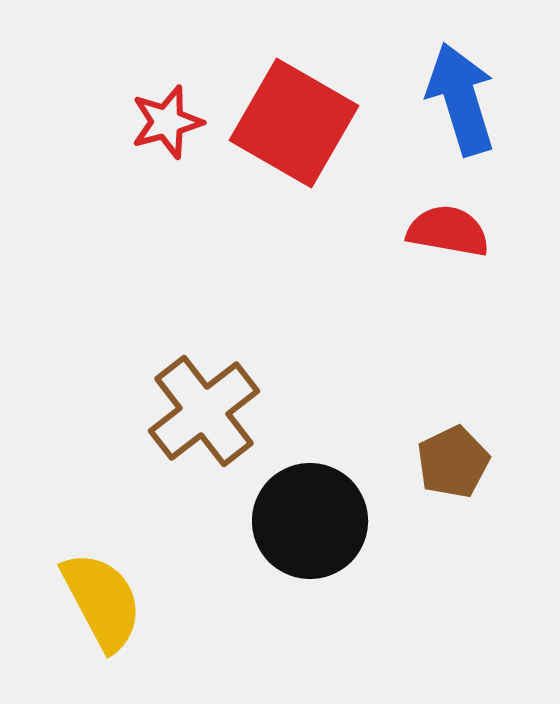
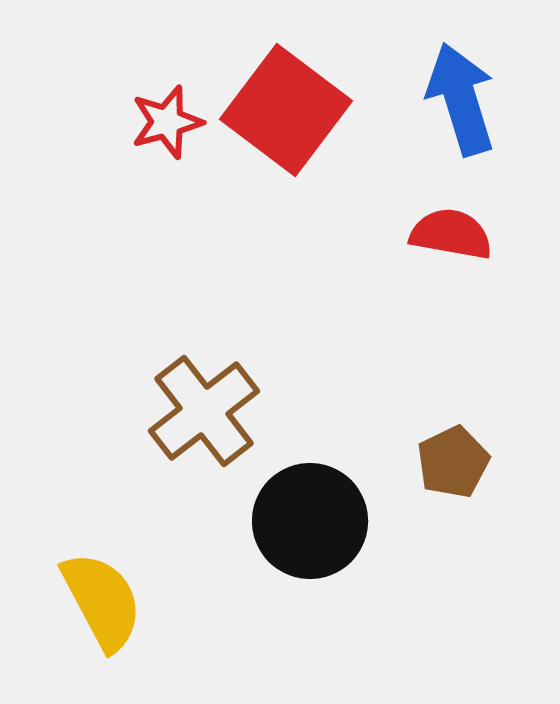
red square: moved 8 px left, 13 px up; rotated 7 degrees clockwise
red semicircle: moved 3 px right, 3 px down
